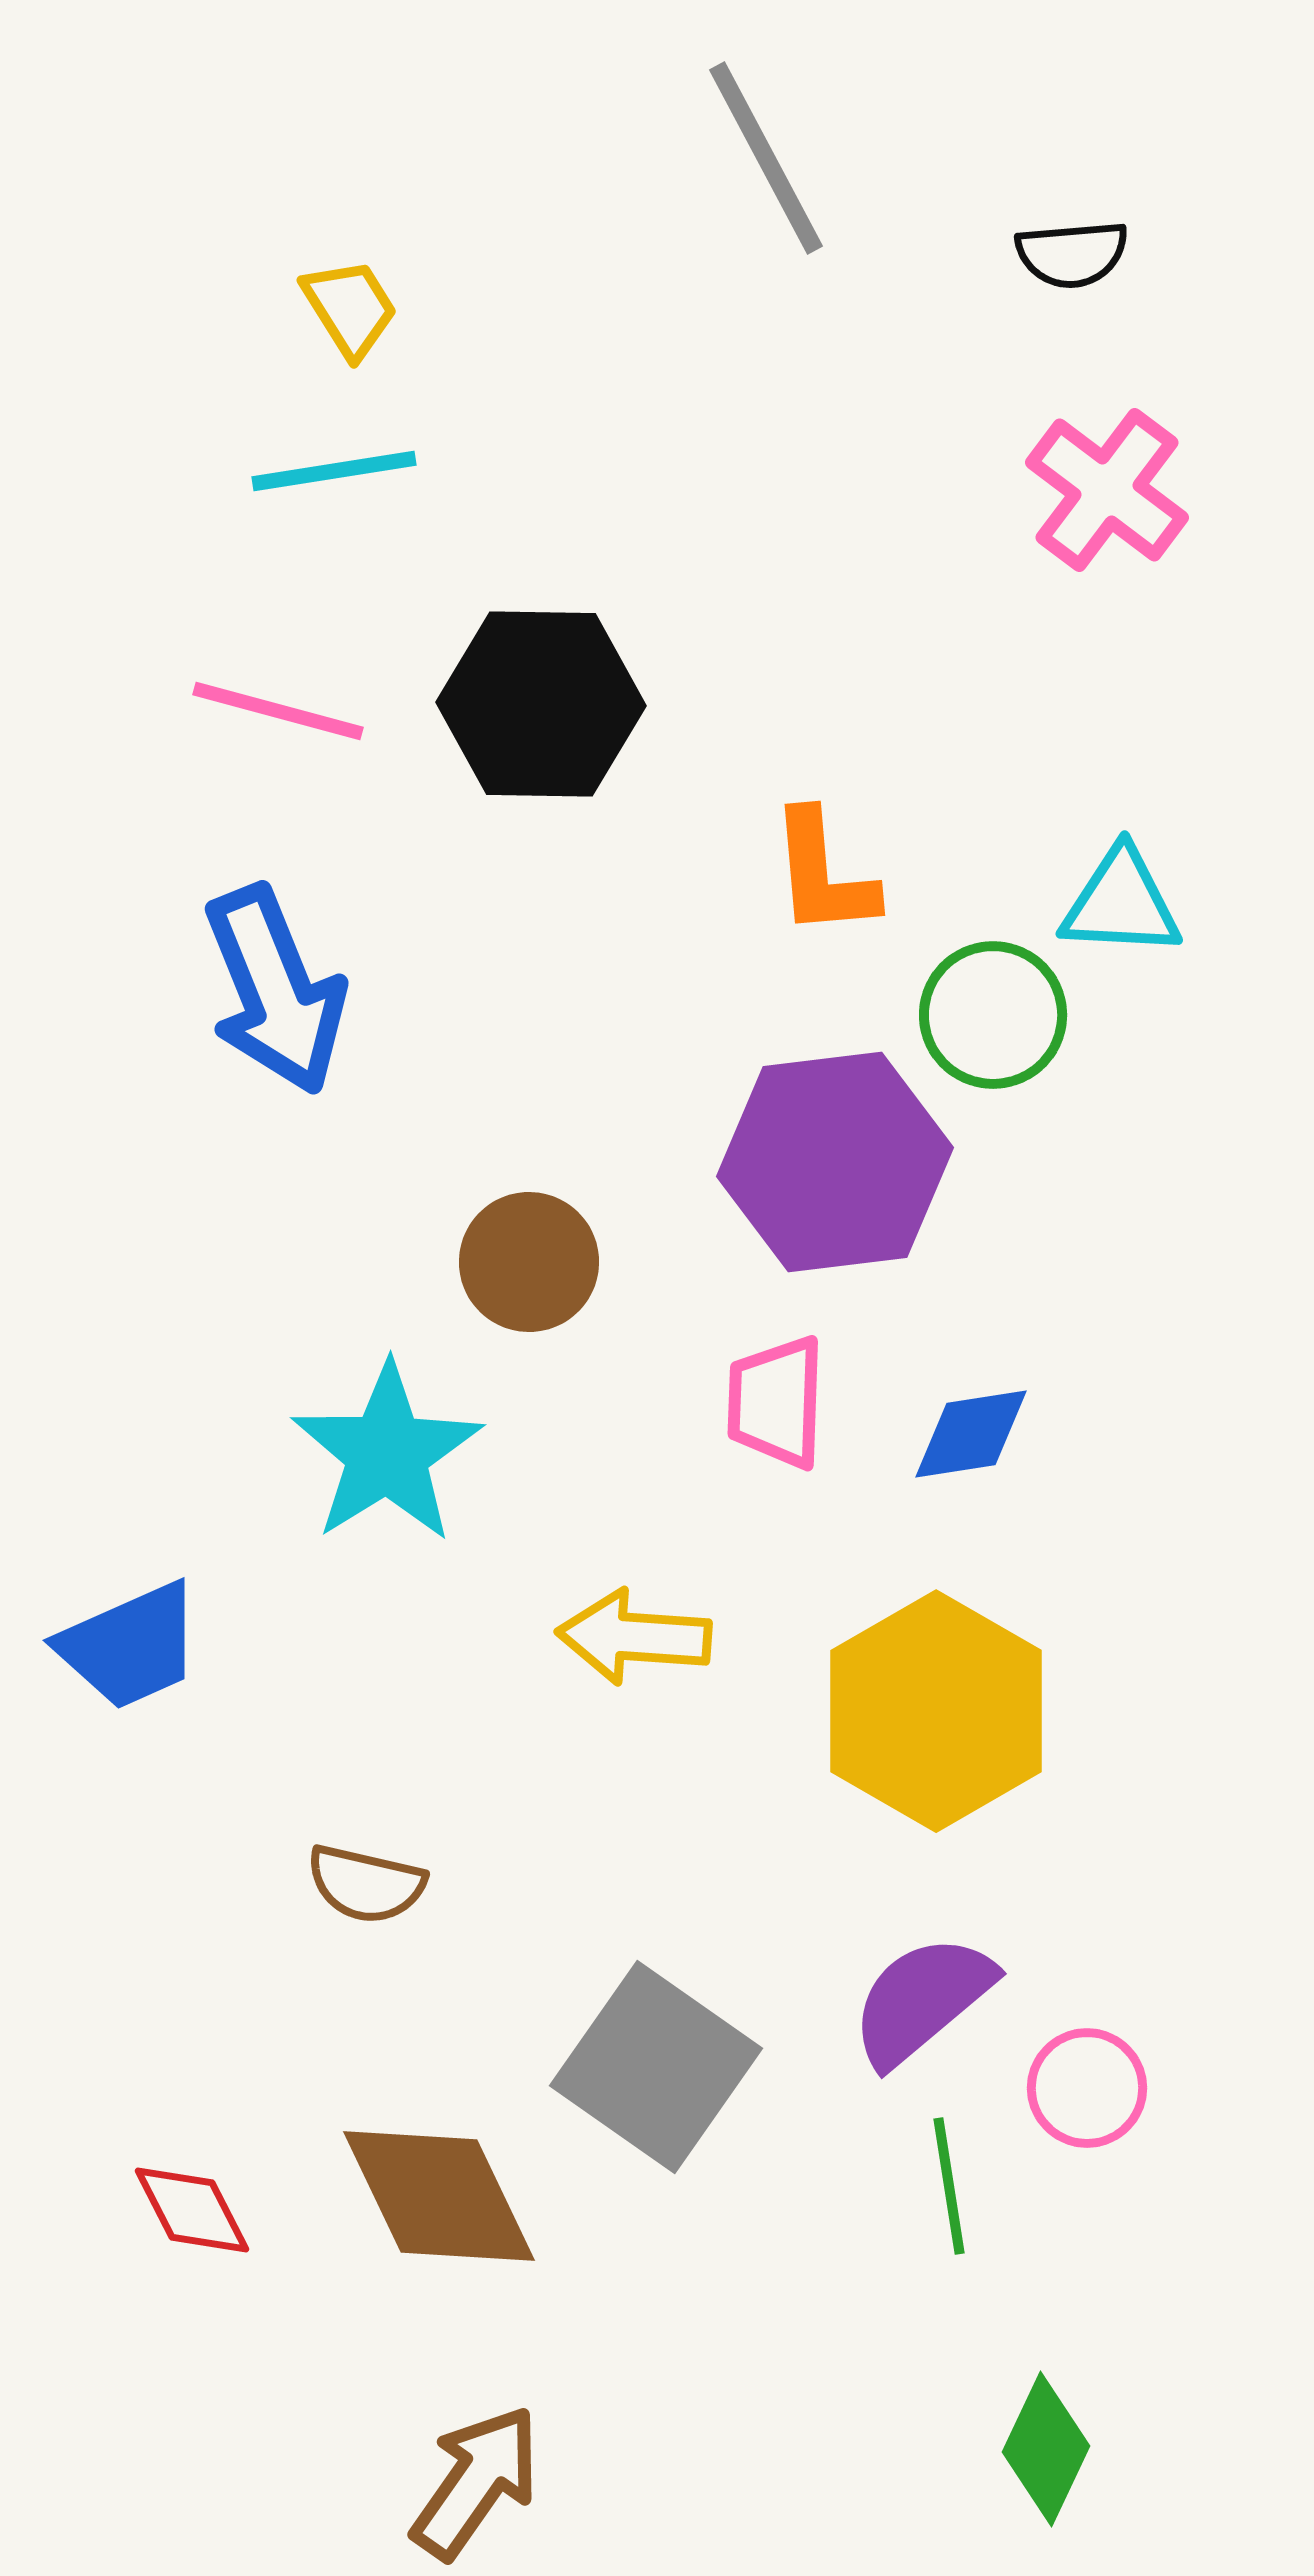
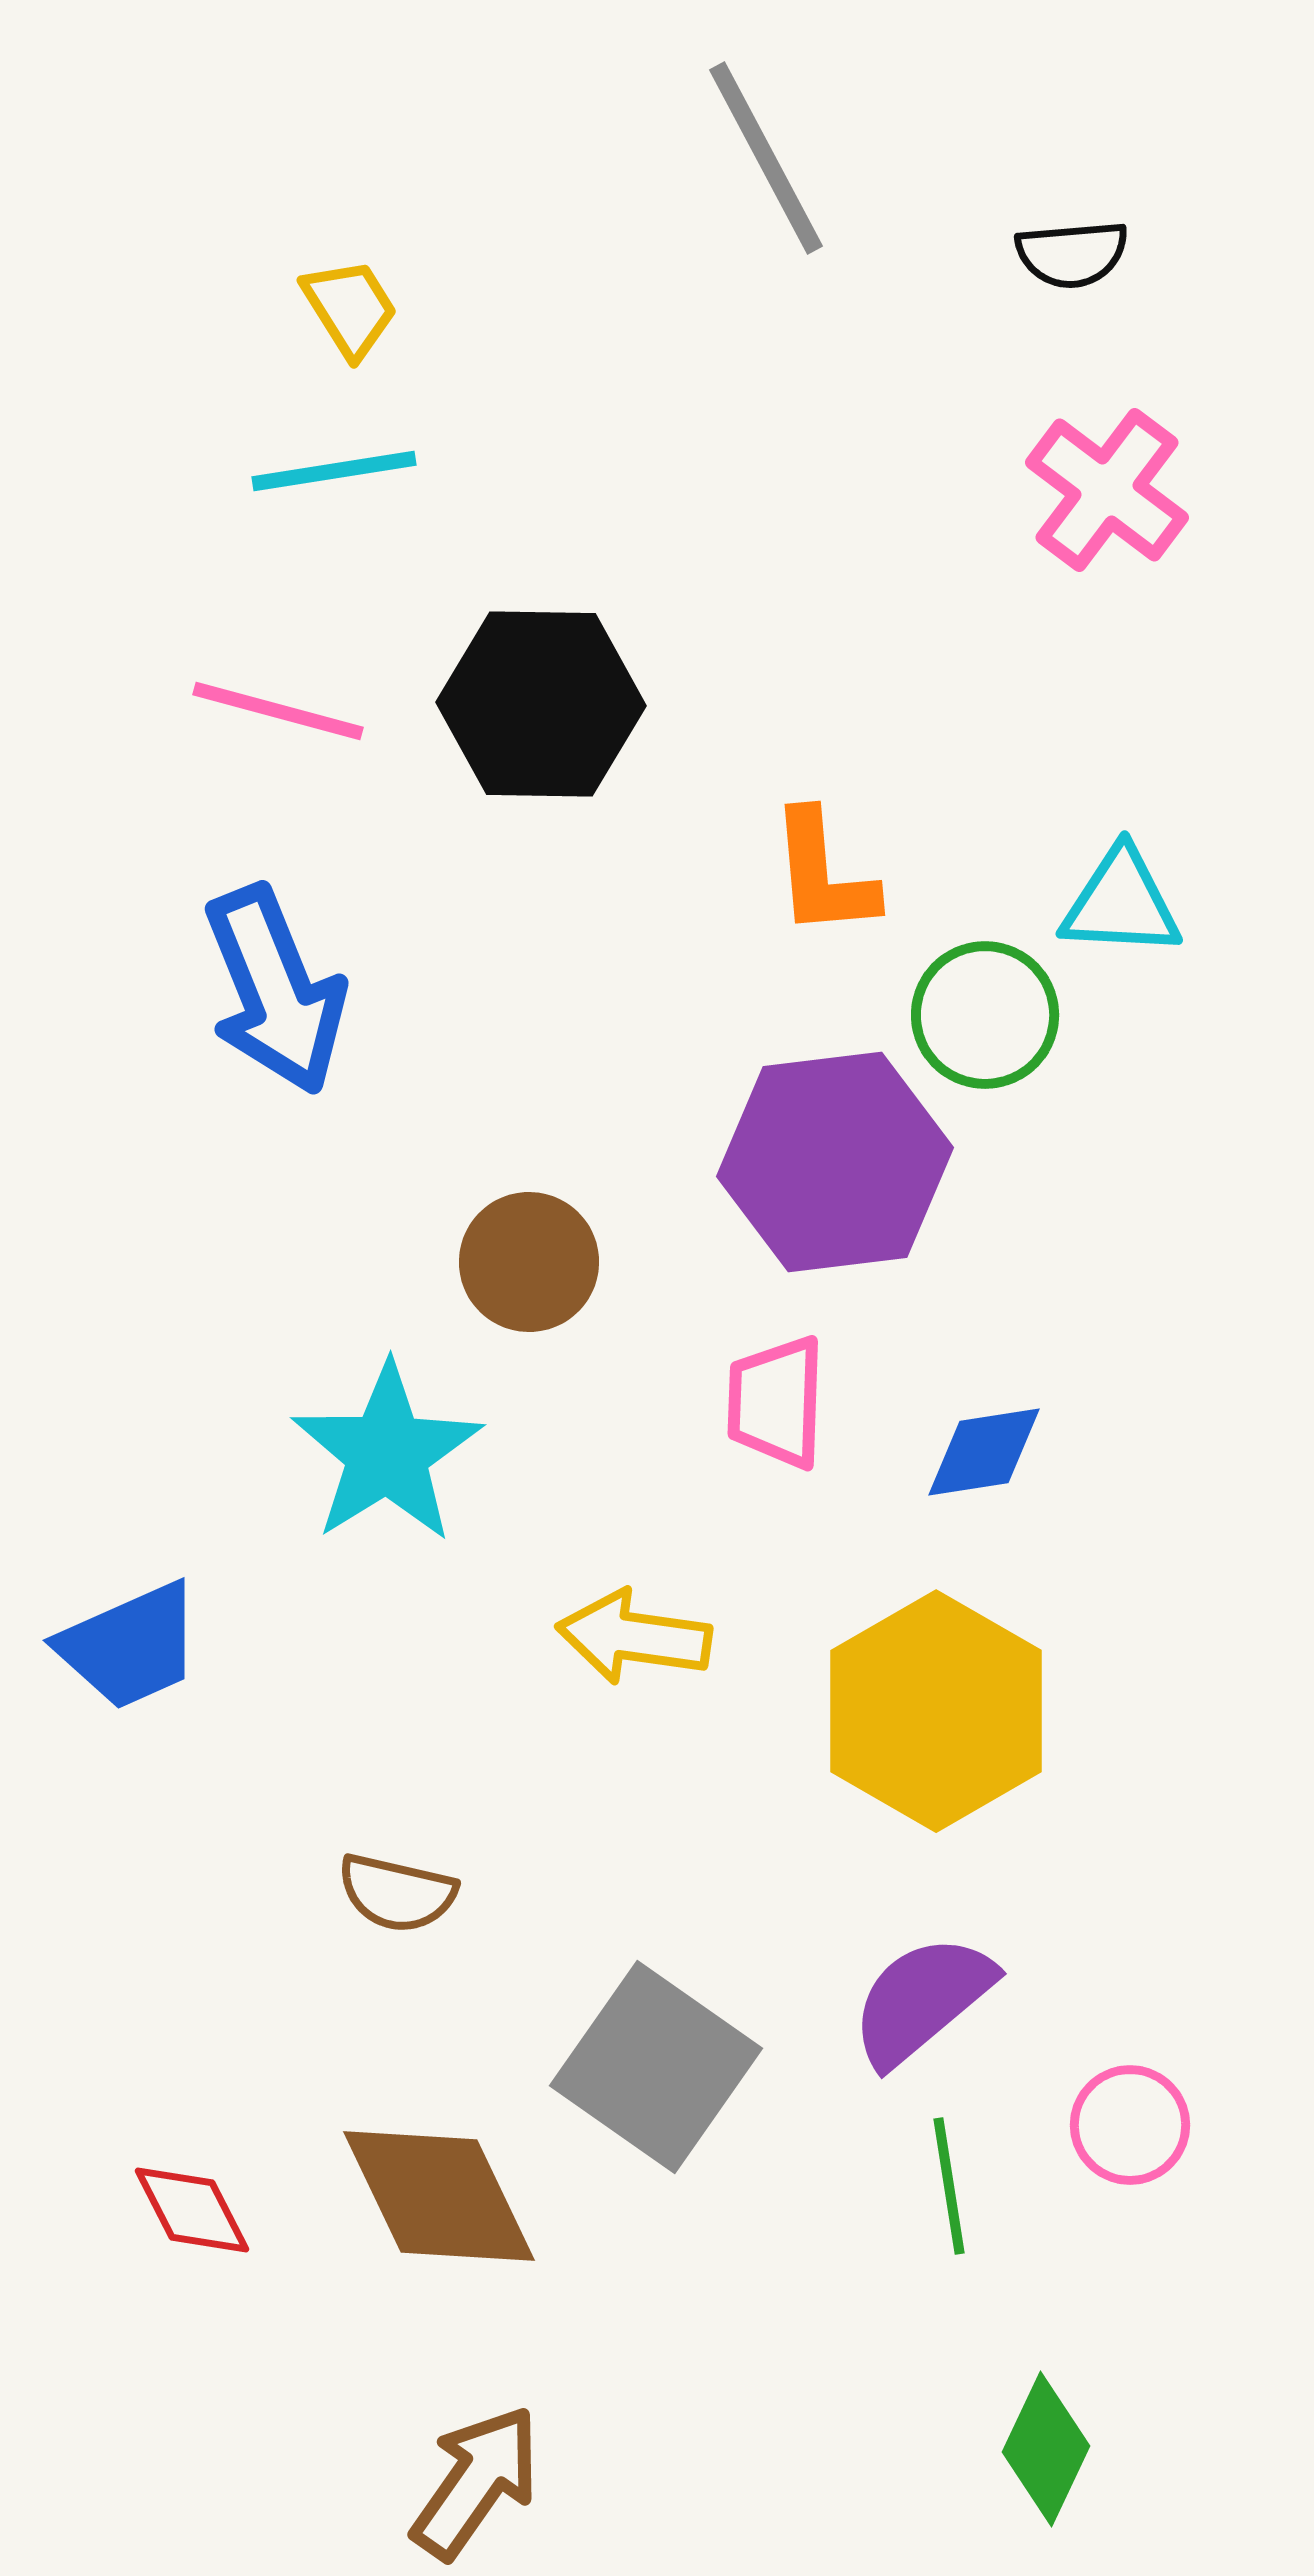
green circle: moved 8 px left
blue diamond: moved 13 px right, 18 px down
yellow arrow: rotated 4 degrees clockwise
brown semicircle: moved 31 px right, 9 px down
pink circle: moved 43 px right, 37 px down
